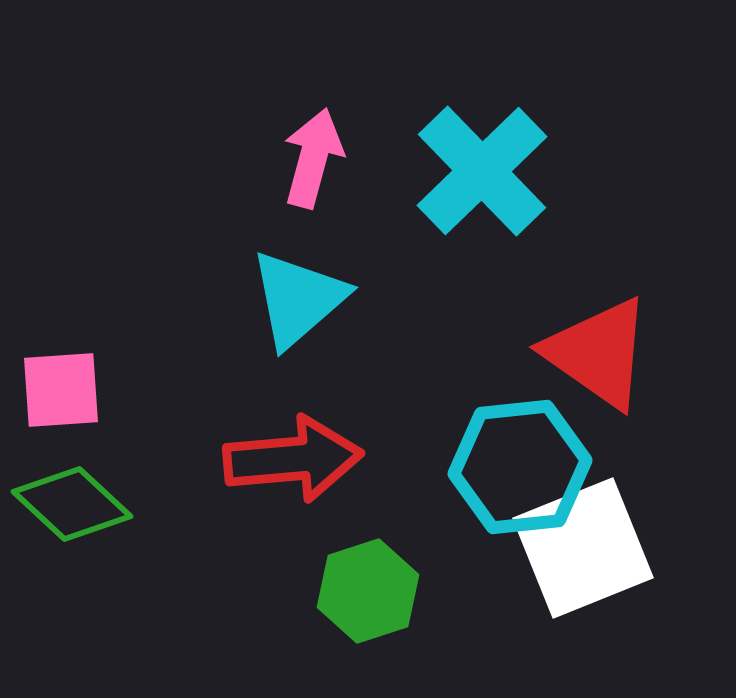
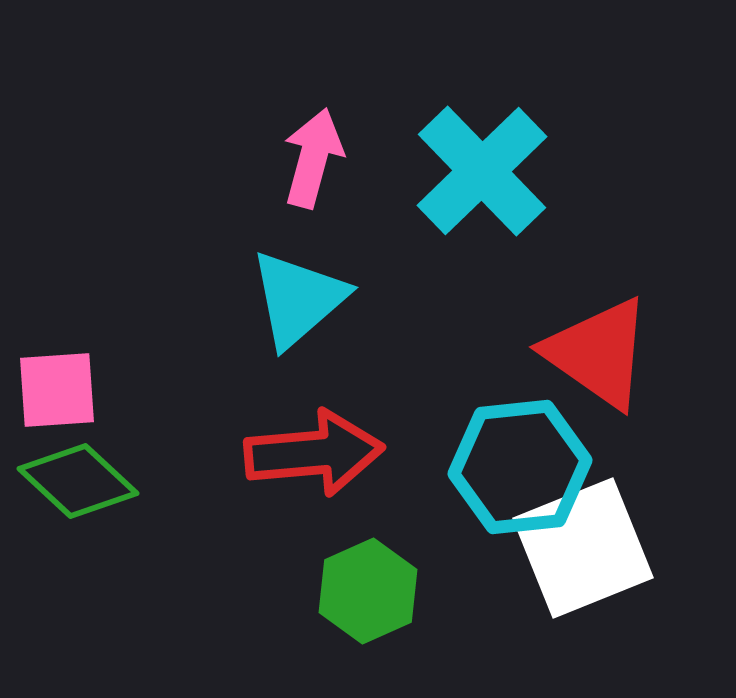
pink square: moved 4 px left
red arrow: moved 21 px right, 6 px up
green diamond: moved 6 px right, 23 px up
green hexagon: rotated 6 degrees counterclockwise
